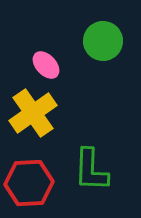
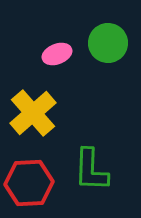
green circle: moved 5 px right, 2 px down
pink ellipse: moved 11 px right, 11 px up; rotated 68 degrees counterclockwise
yellow cross: rotated 6 degrees counterclockwise
